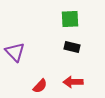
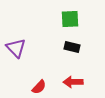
purple triangle: moved 1 px right, 4 px up
red semicircle: moved 1 px left, 1 px down
